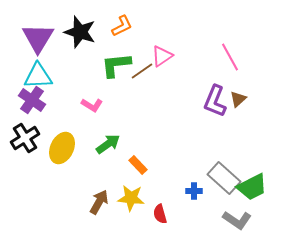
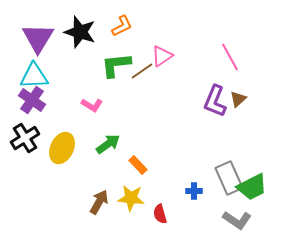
cyan triangle: moved 4 px left
gray rectangle: moved 5 px right; rotated 24 degrees clockwise
